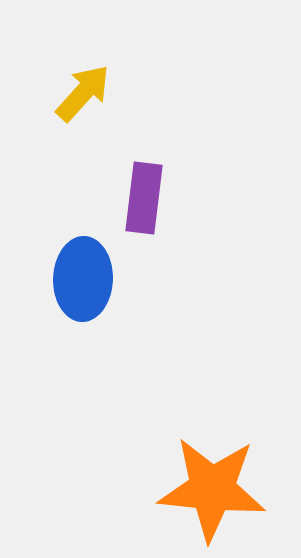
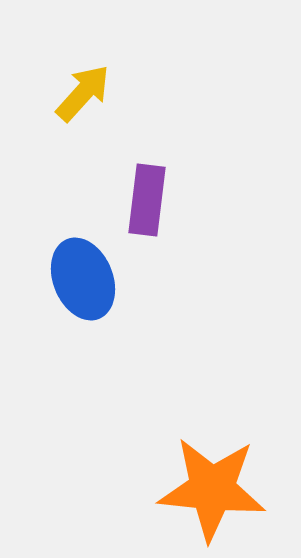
purple rectangle: moved 3 px right, 2 px down
blue ellipse: rotated 24 degrees counterclockwise
